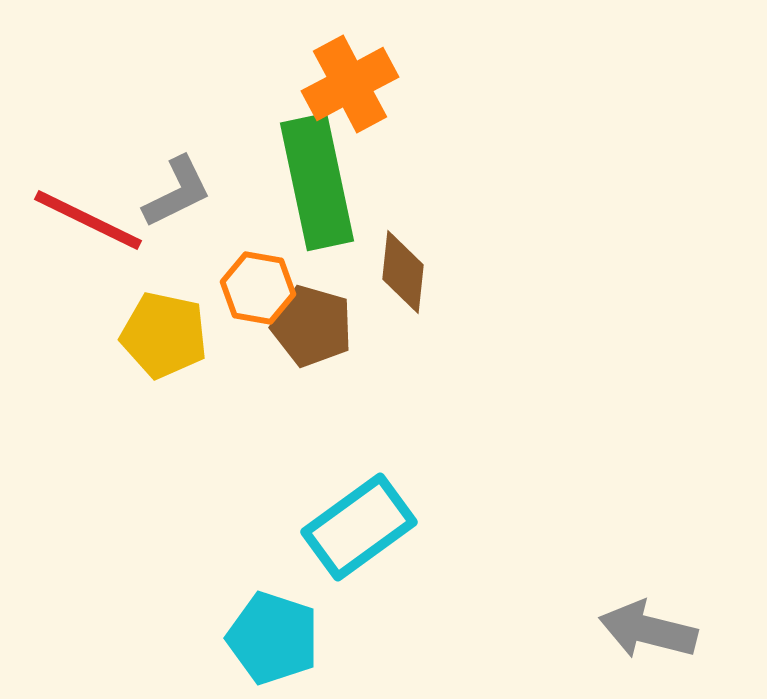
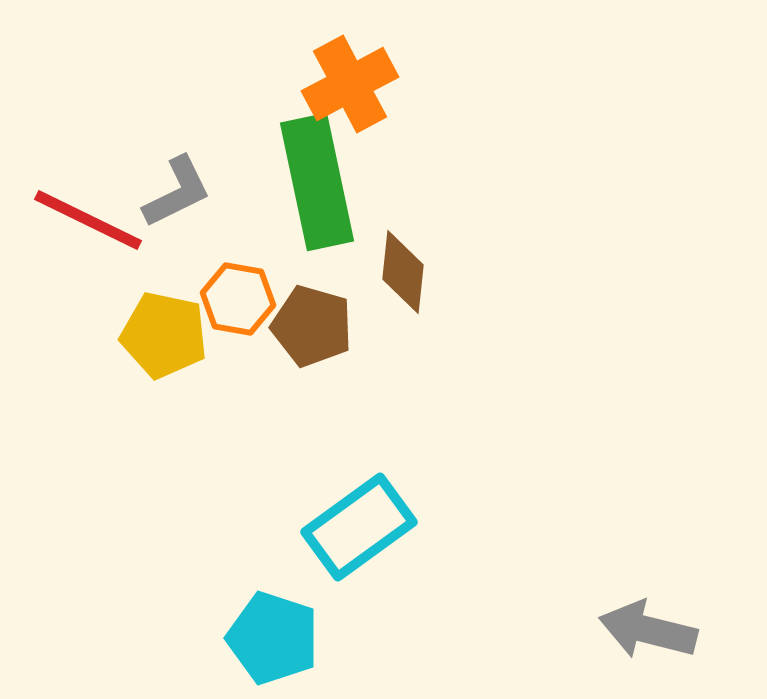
orange hexagon: moved 20 px left, 11 px down
